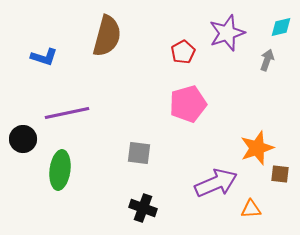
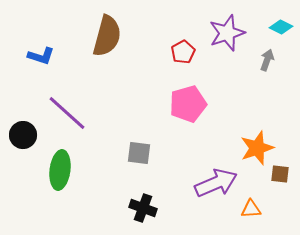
cyan diamond: rotated 40 degrees clockwise
blue L-shape: moved 3 px left, 1 px up
purple line: rotated 54 degrees clockwise
black circle: moved 4 px up
